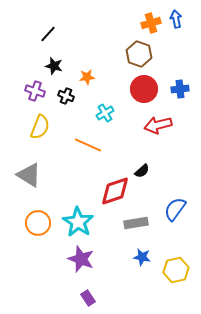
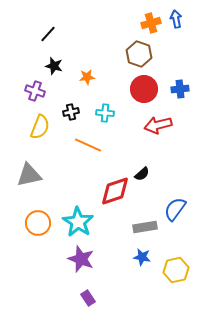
black cross: moved 5 px right, 16 px down; rotated 35 degrees counterclockwise
cyan cross: rotated 36 degrees clockwise
black semicircle: moved 3 px down
gray triangle: rotated 44 degrees counterclockwise
gray rectangle: moved 9 px right, 4 px down
